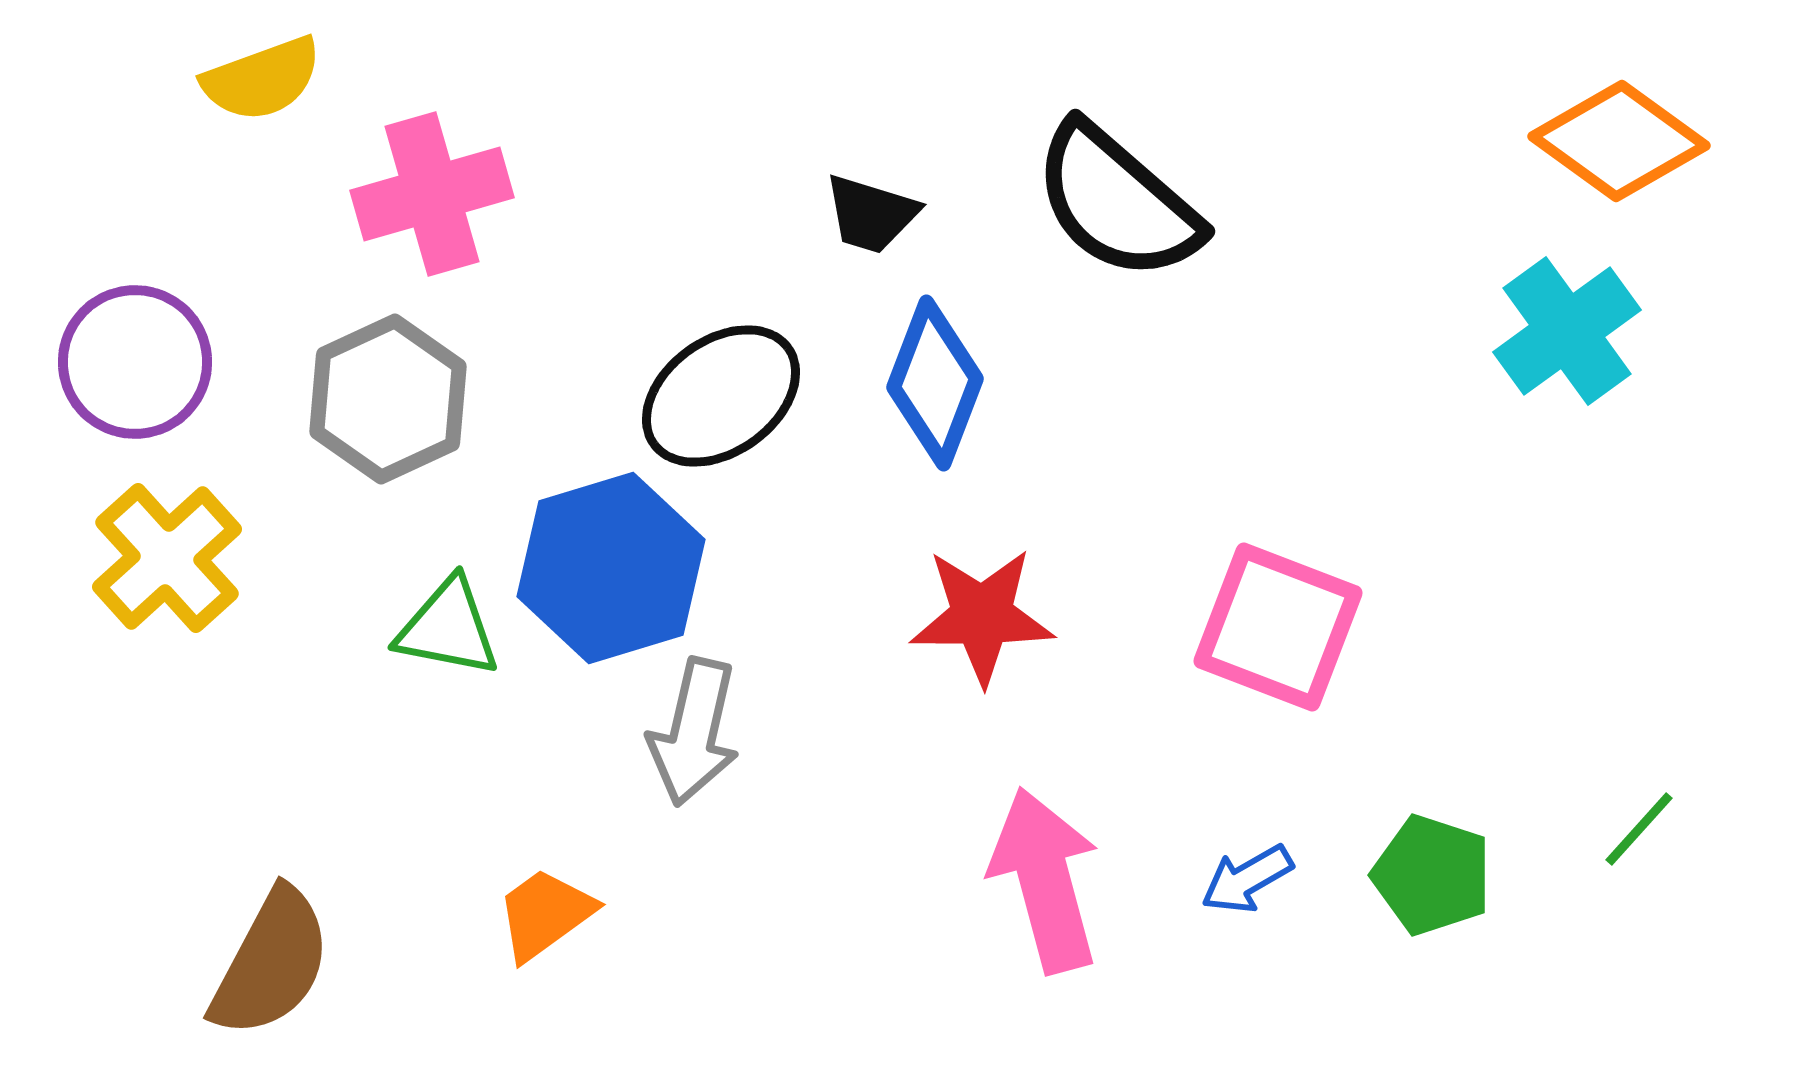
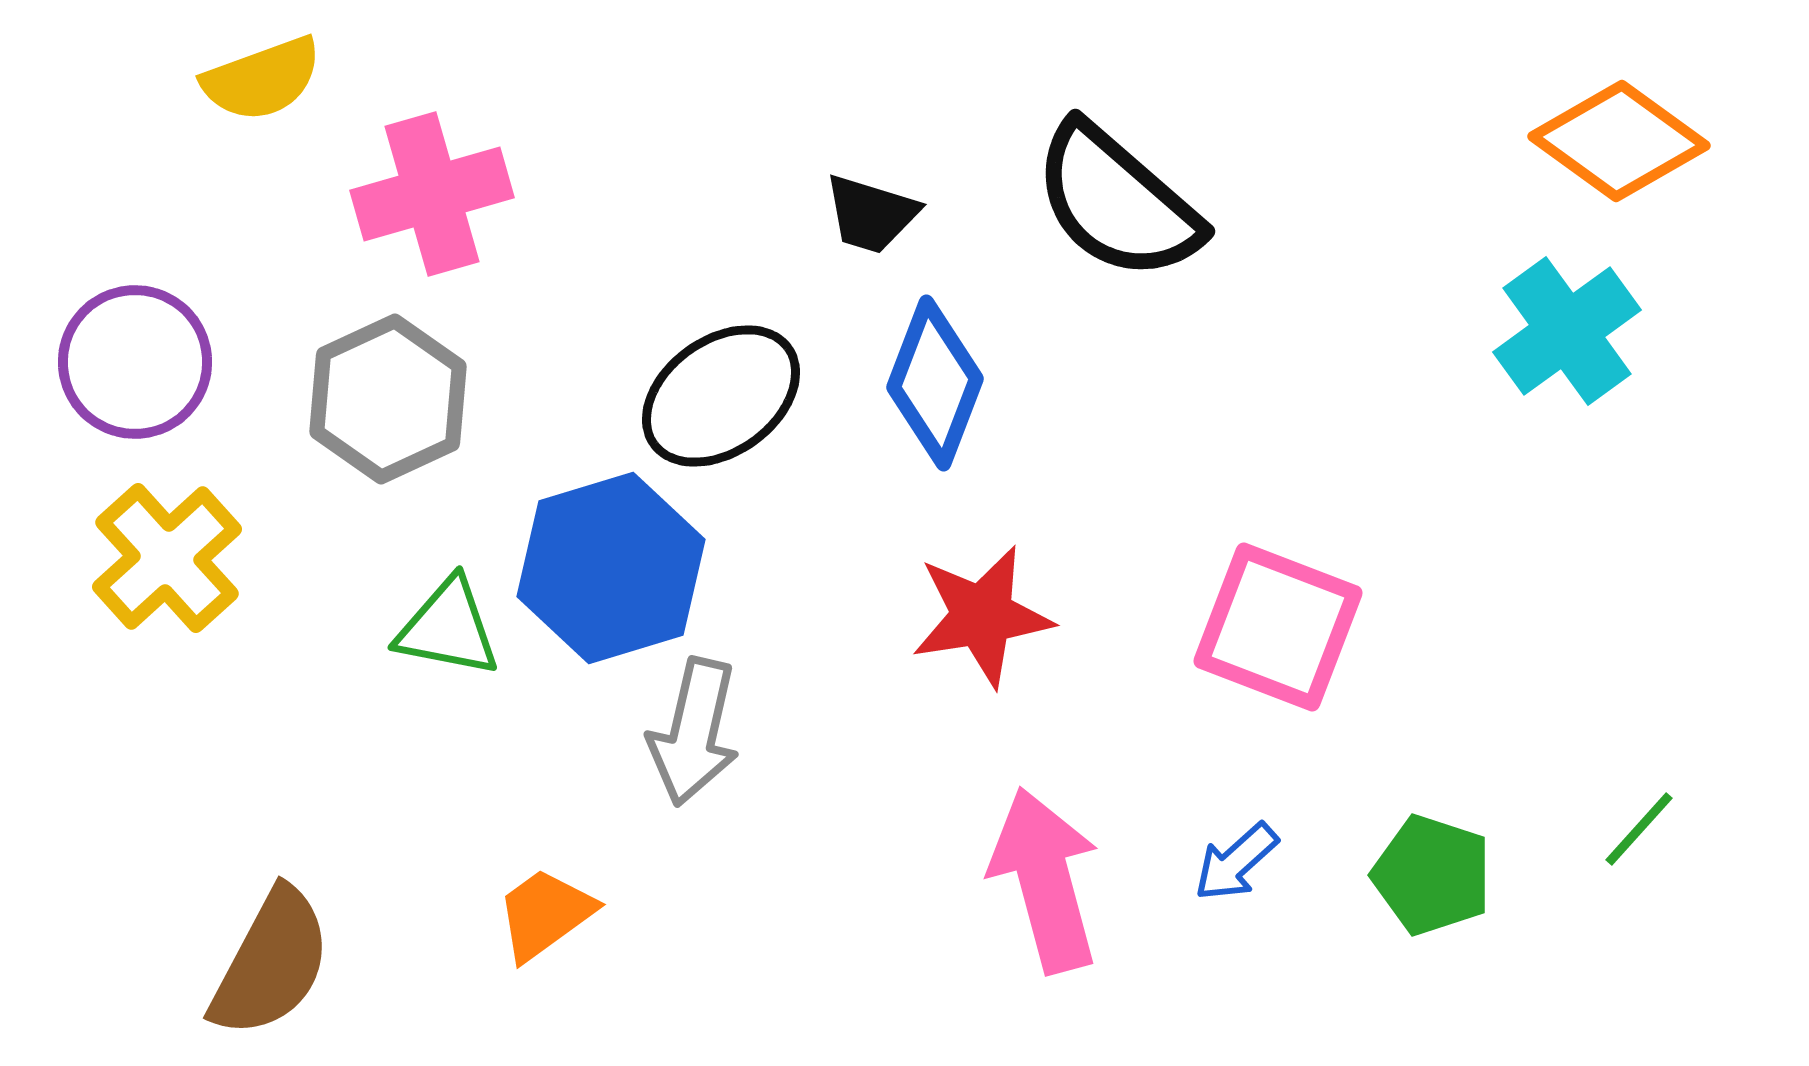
red star: rotated 9 degrees counterclockwise
blue arrow: moved 11 px left, 17 px up; rotated 12 degrees counterclockwise
